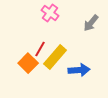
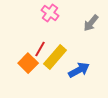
blue arrow: rotated 25 degrees counterclockwise
